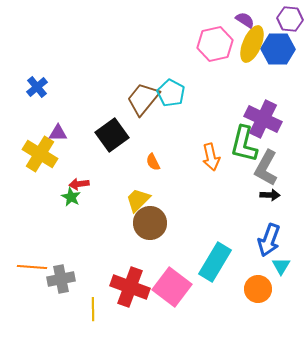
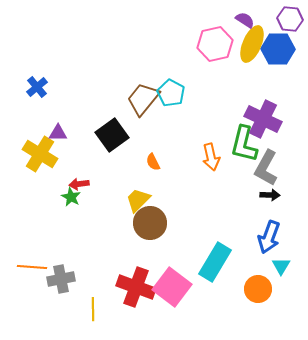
blue arrow: moved 3 px up
red cross: moved 6 px right
